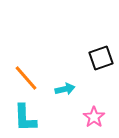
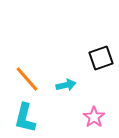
orange line: moved 1 px right, 1 px down
cyan arrow: moved 1 px right, 4 px up
cyan L-shape: rotated 16 degrees clockwise
